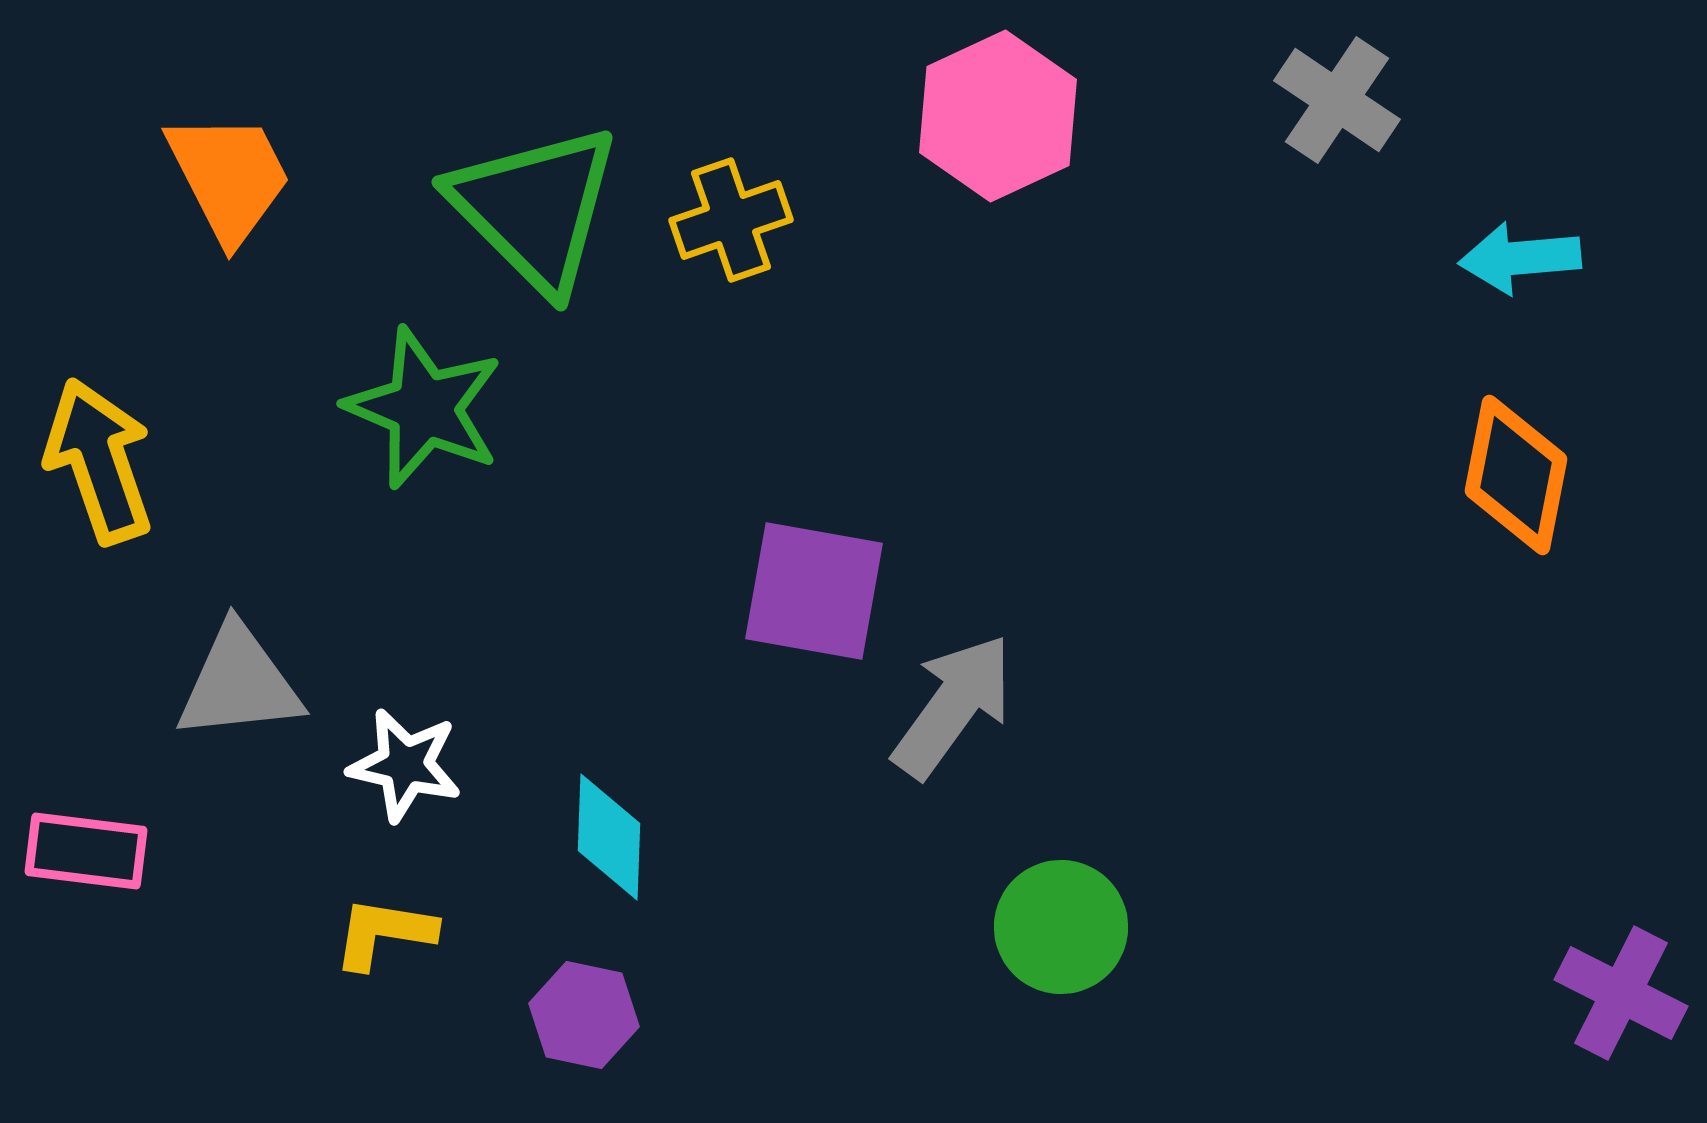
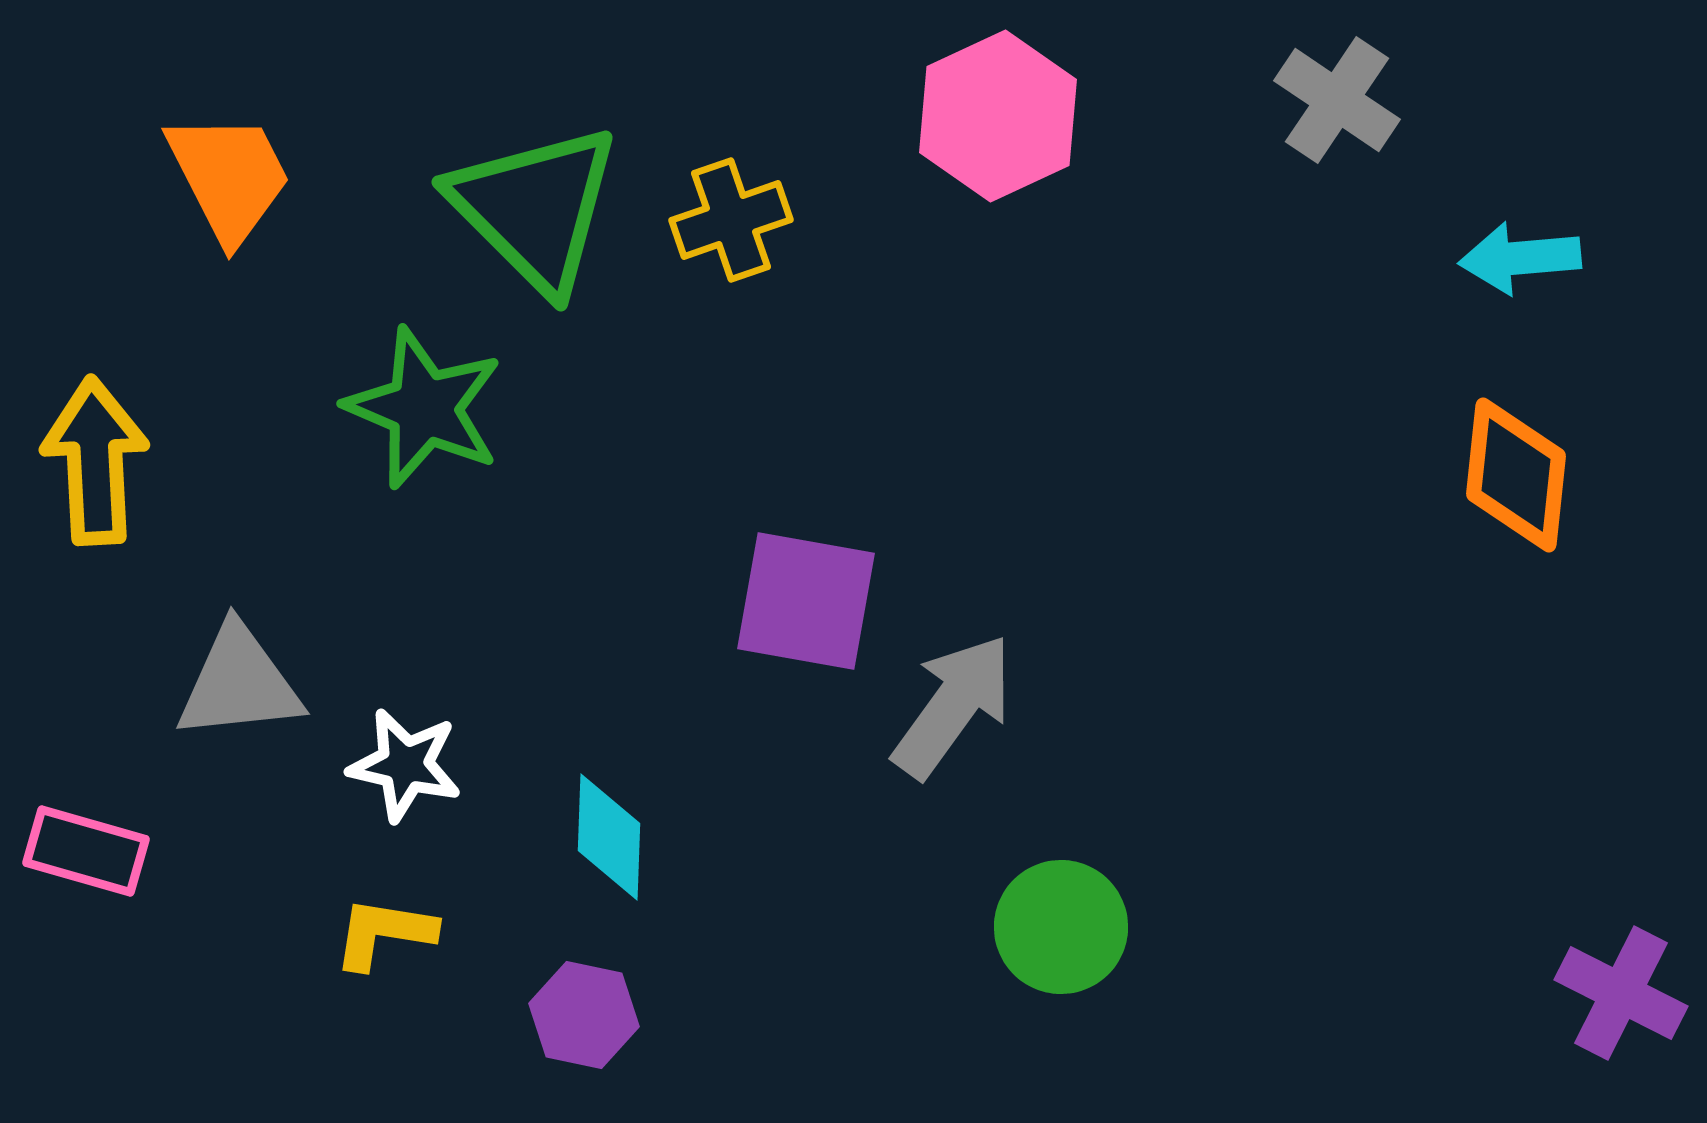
yellow arrow: moved 4 px left; rotated 16 degrees clockwise
orange diamond: rotated 5 degrees counterclockwise
purple square: moved 8 px left, 10 px down
pink rectangle: rotated 9 degrees clockwise
